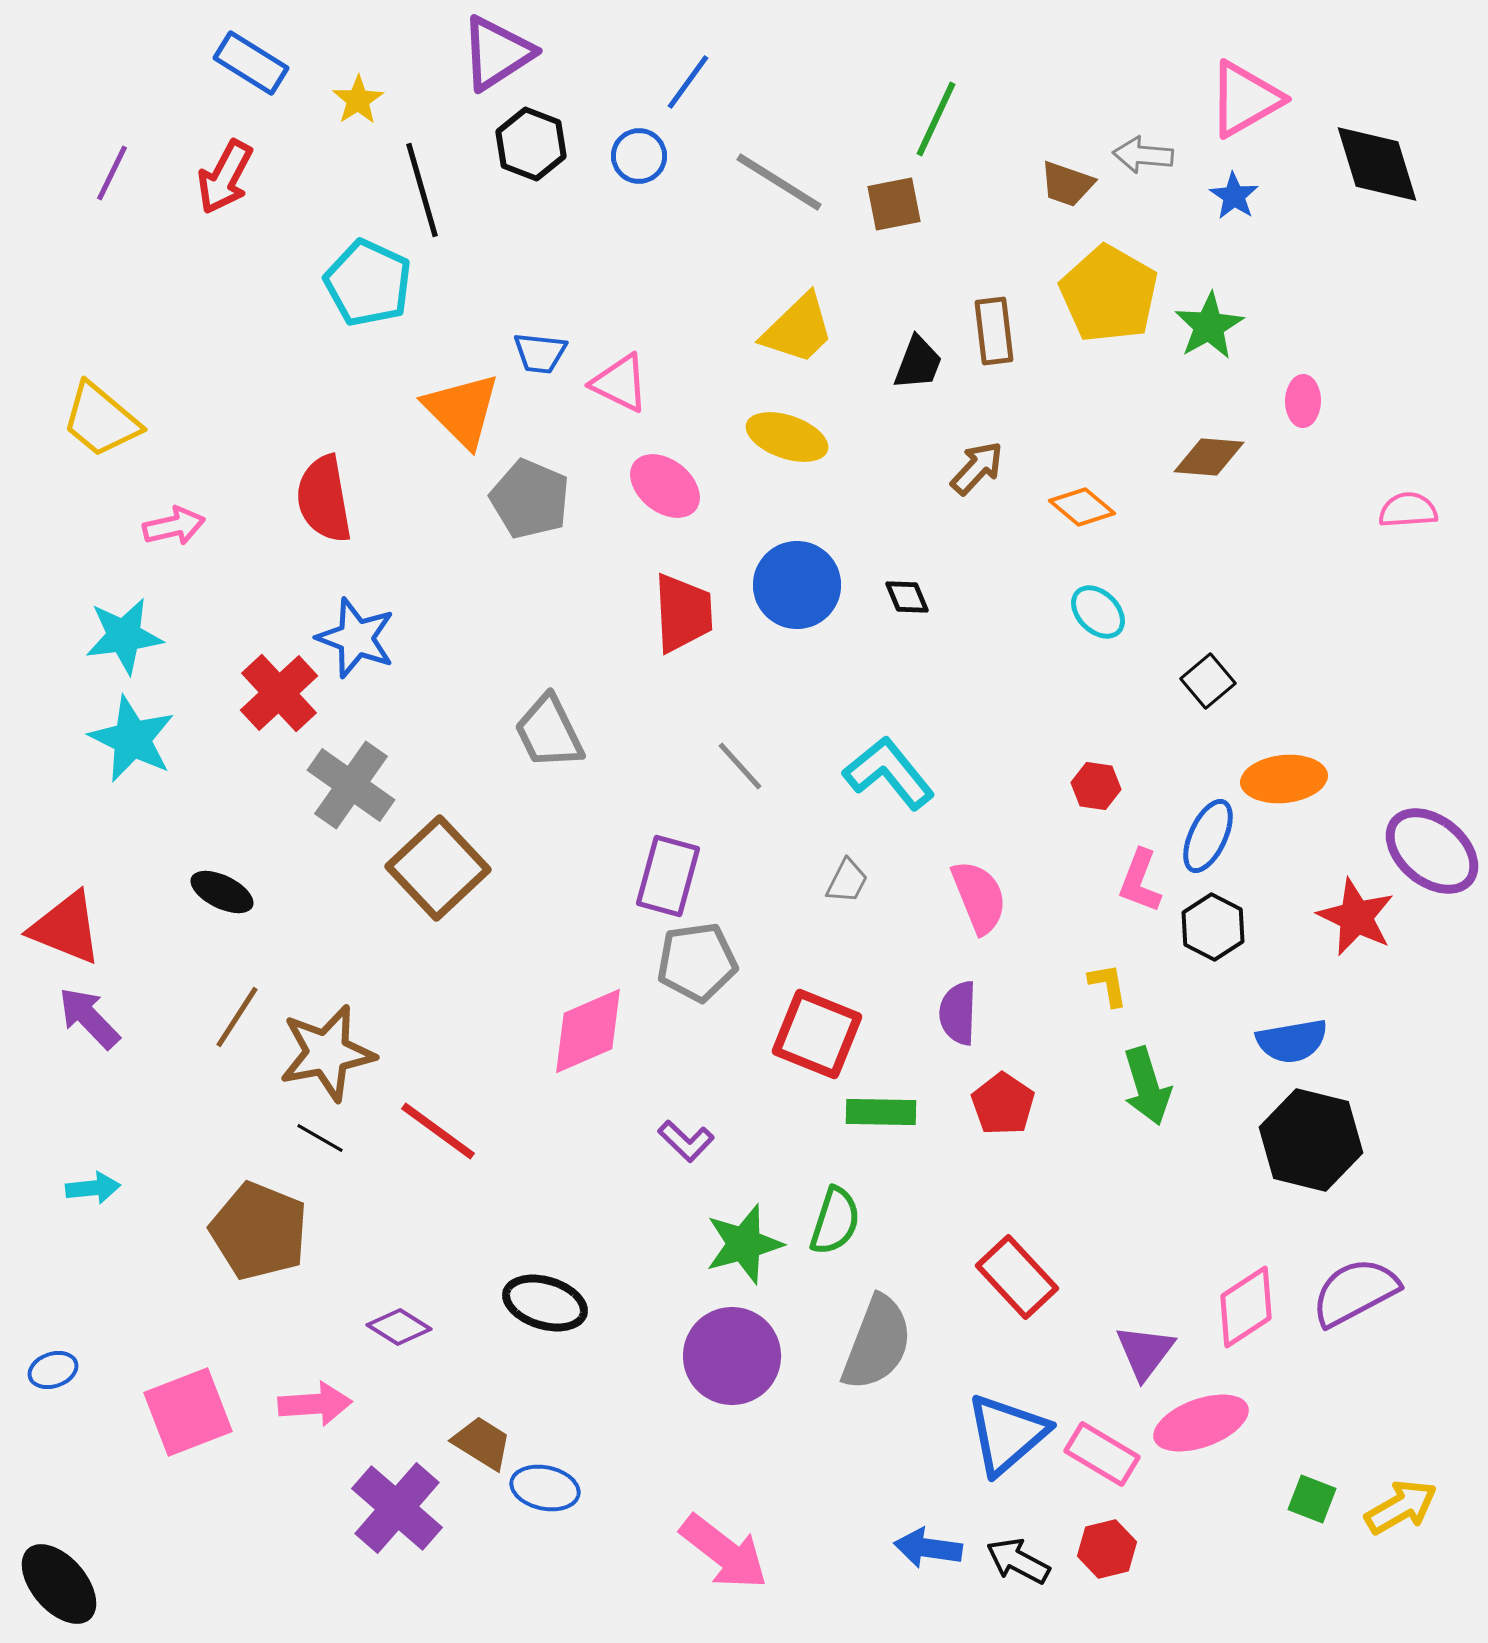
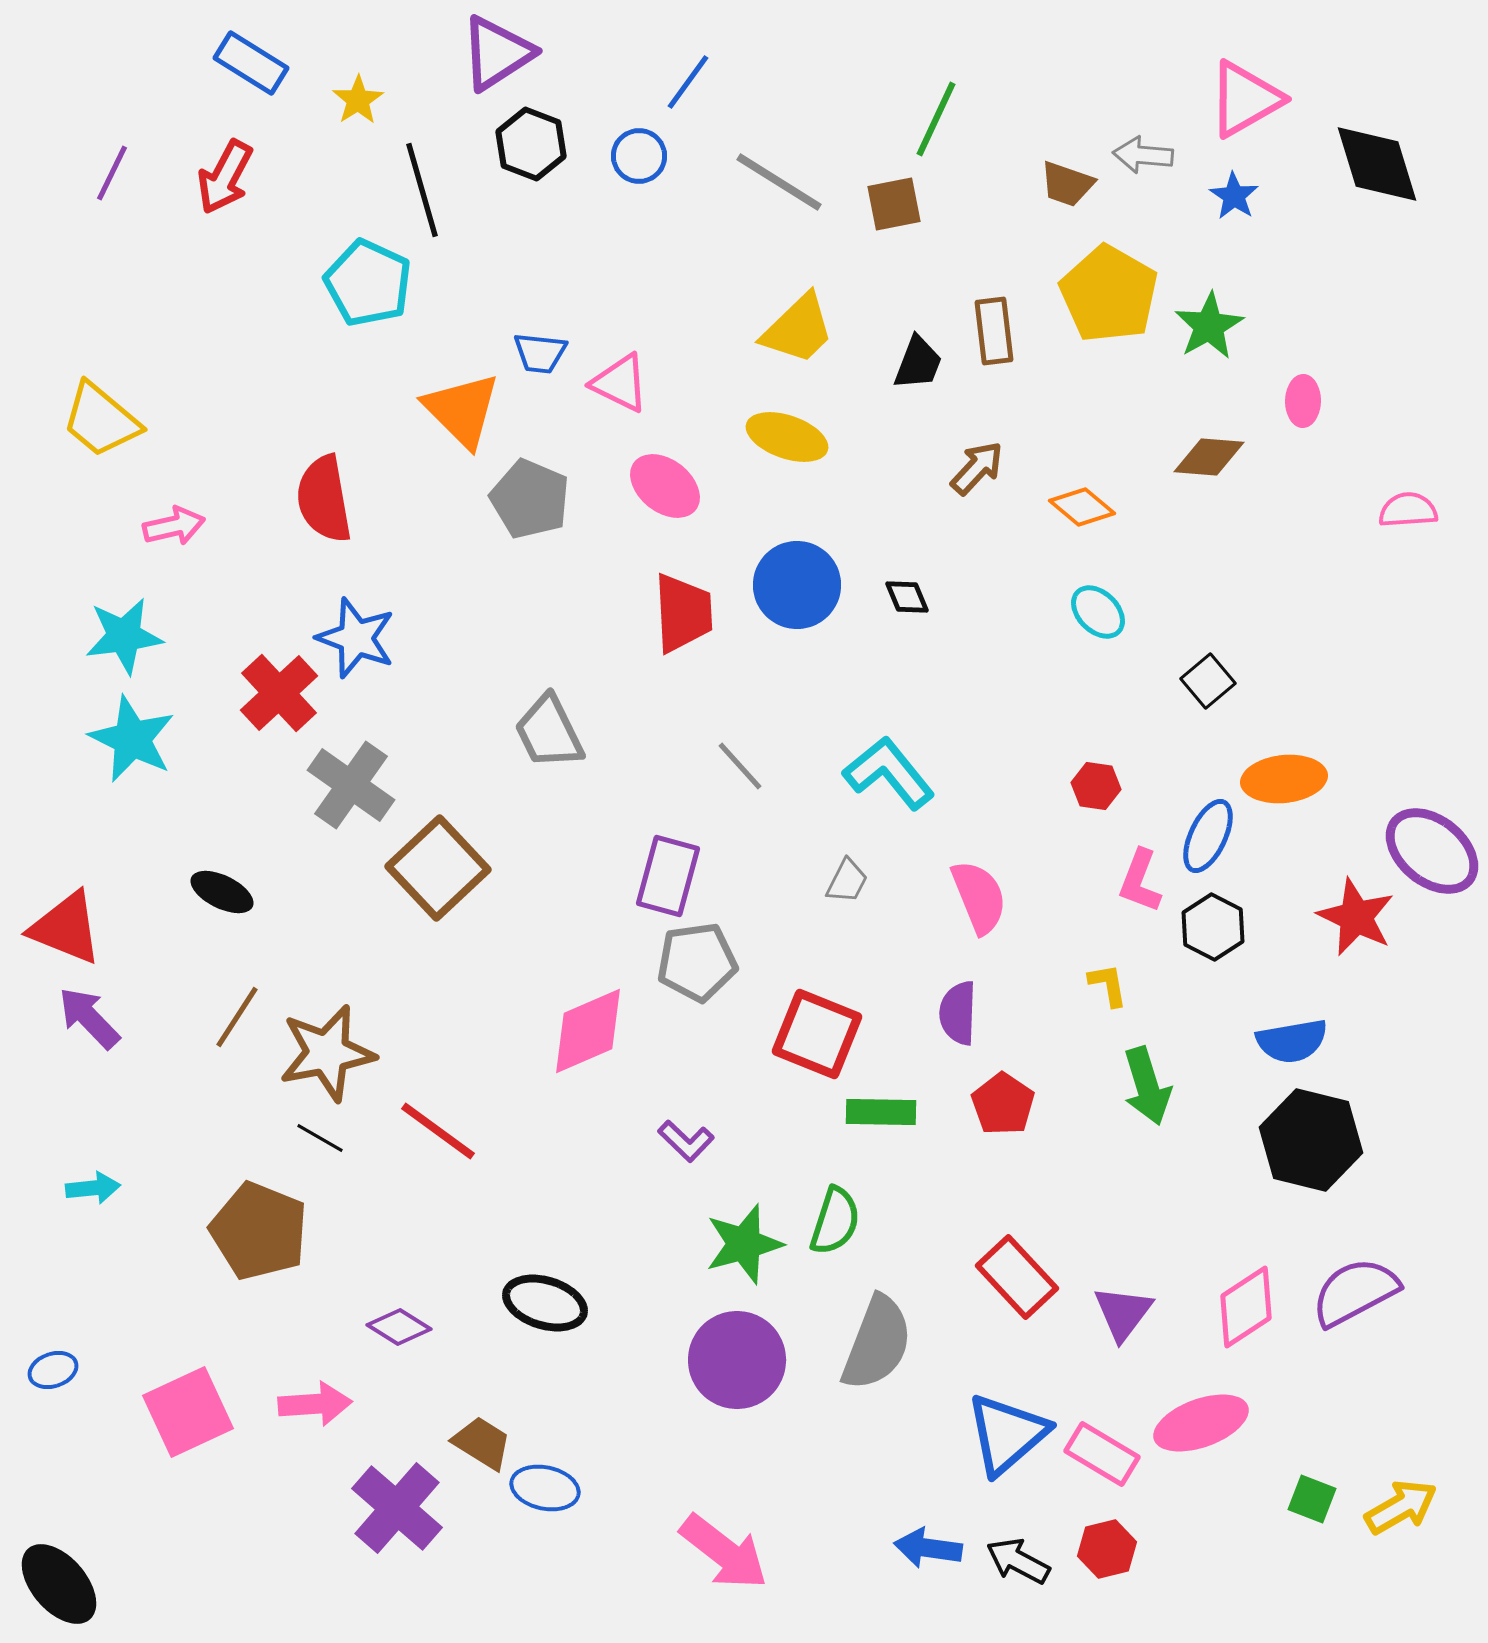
purple triangle at (1145, 1352): moved 22 px left, 39 px up
purple circle at (732, 1356): moved 5 px right, 4 px down
pink square at (188, 1412): rotated 4 degrees counterclockwise
